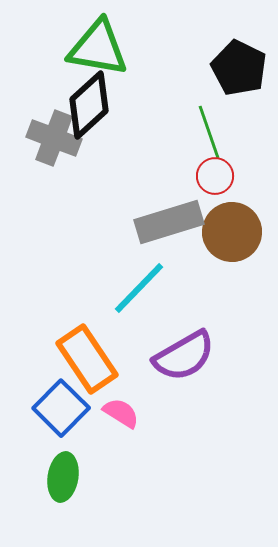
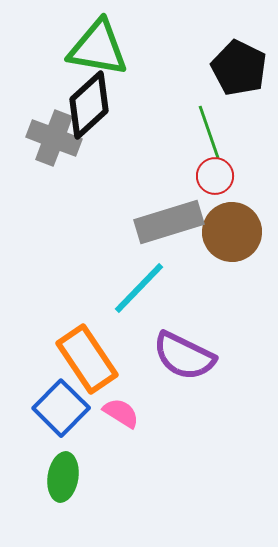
purple semicircle: rotated 56 degrees clockwise
